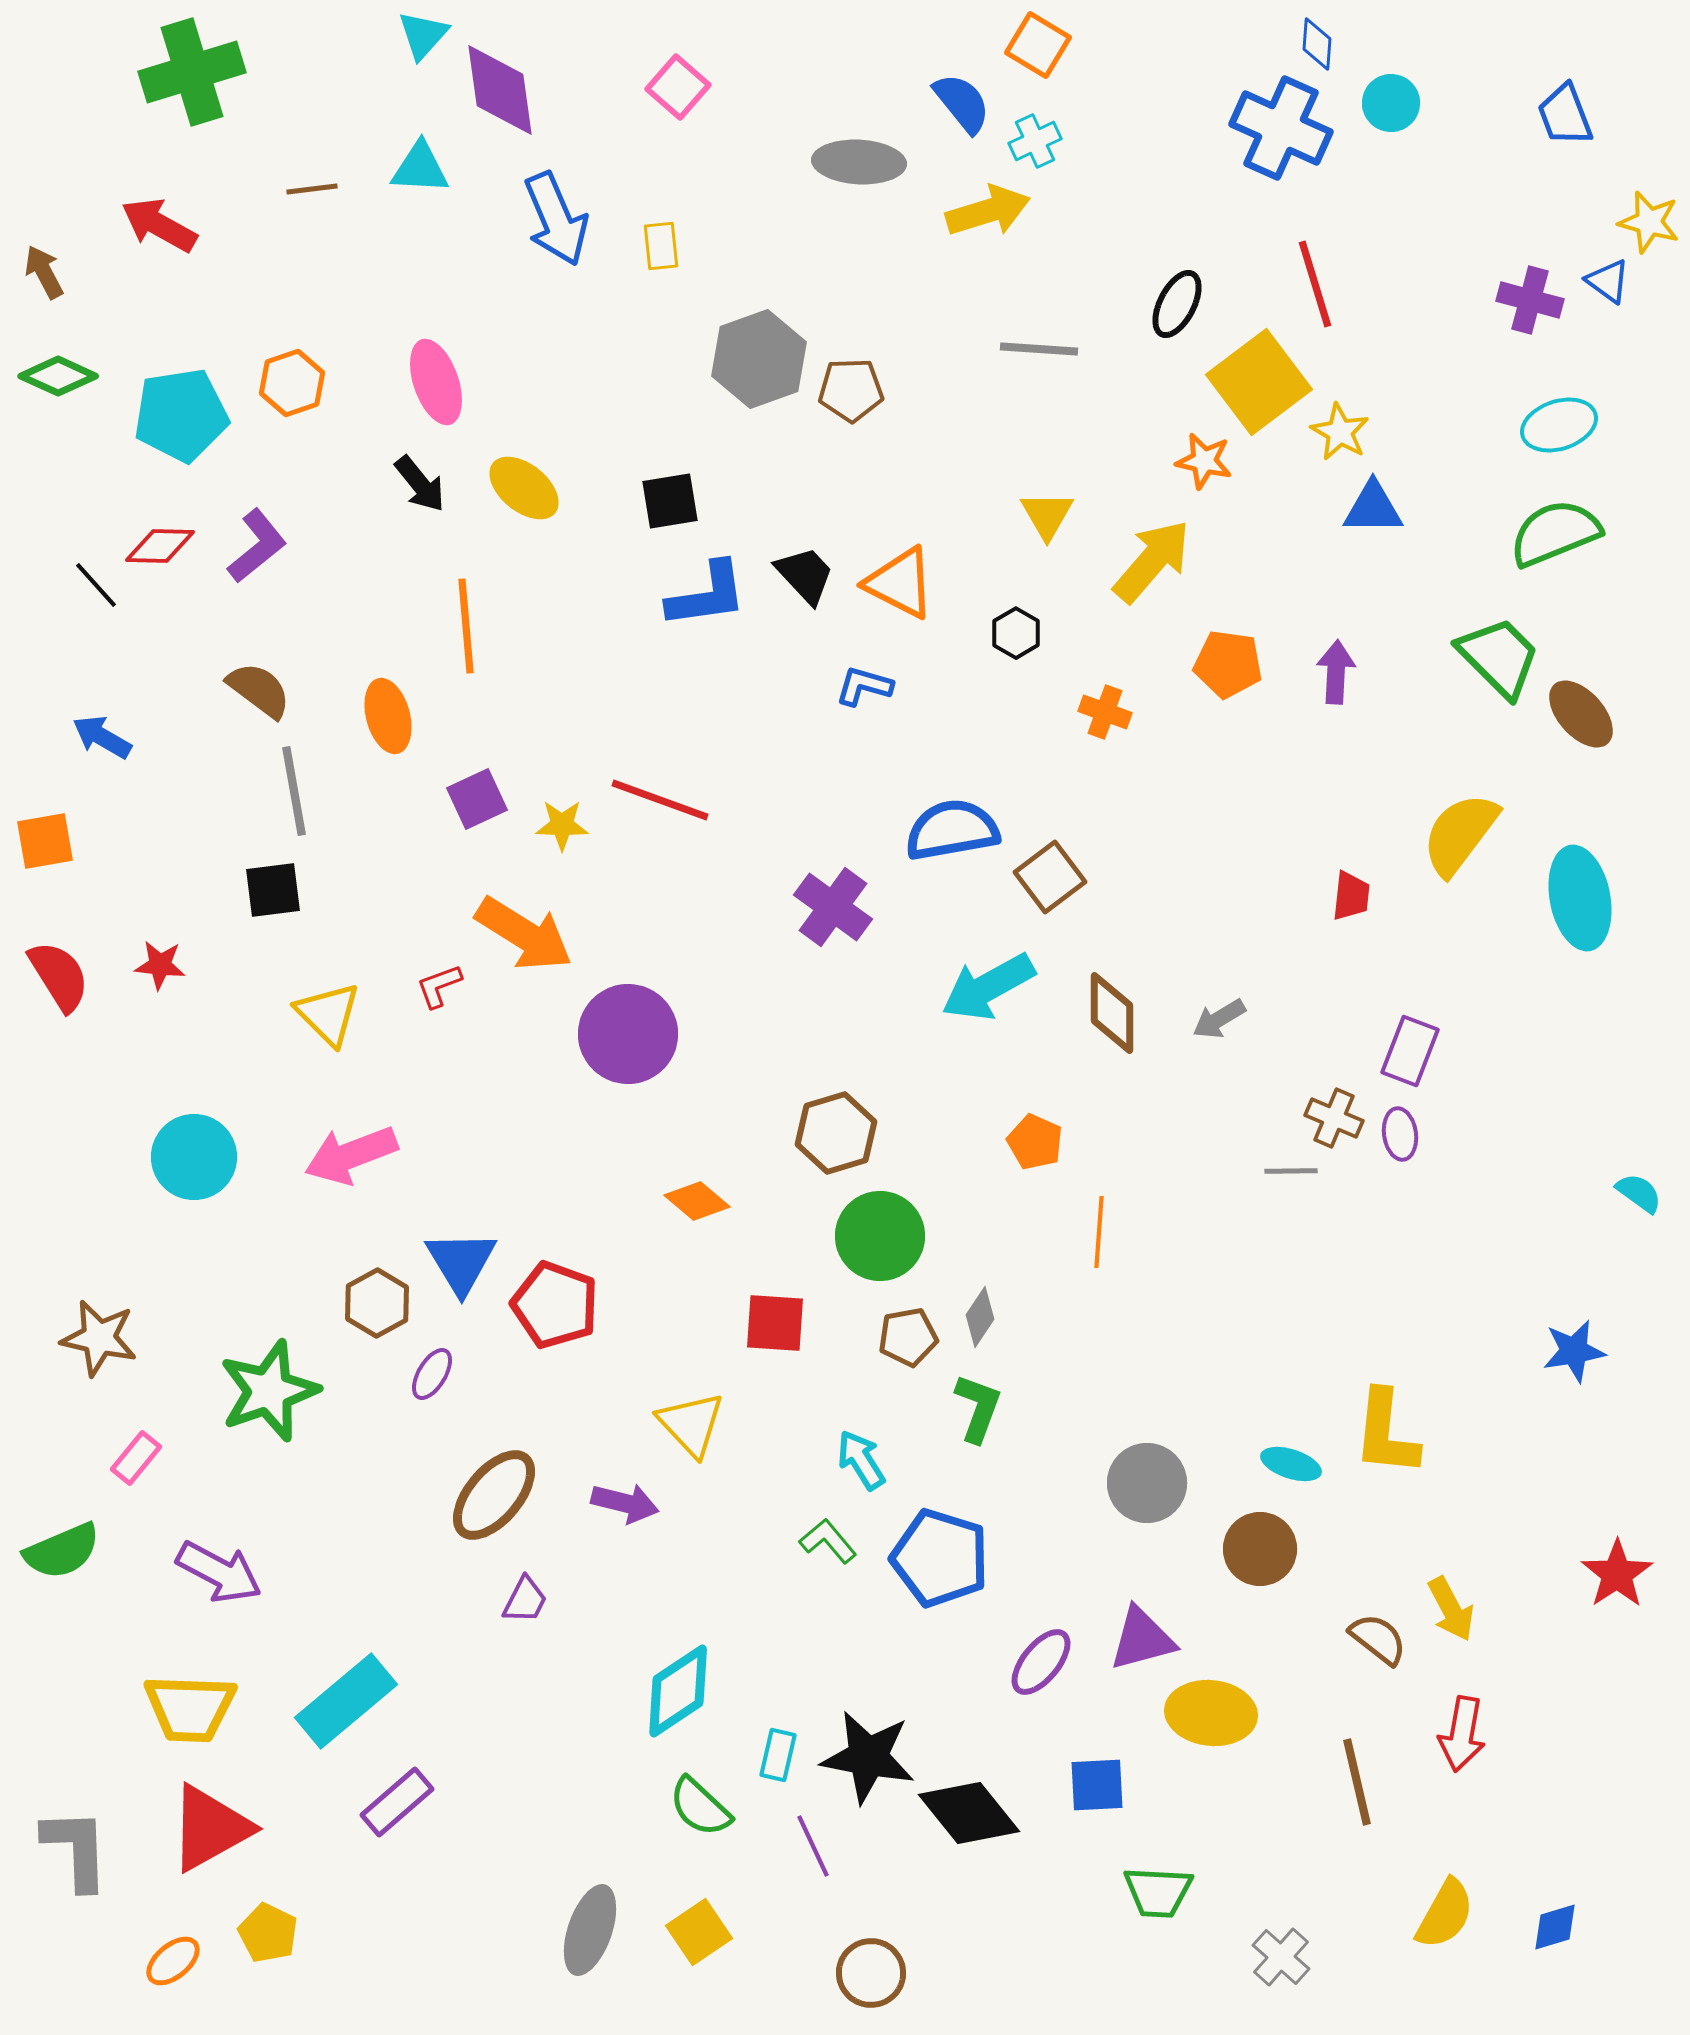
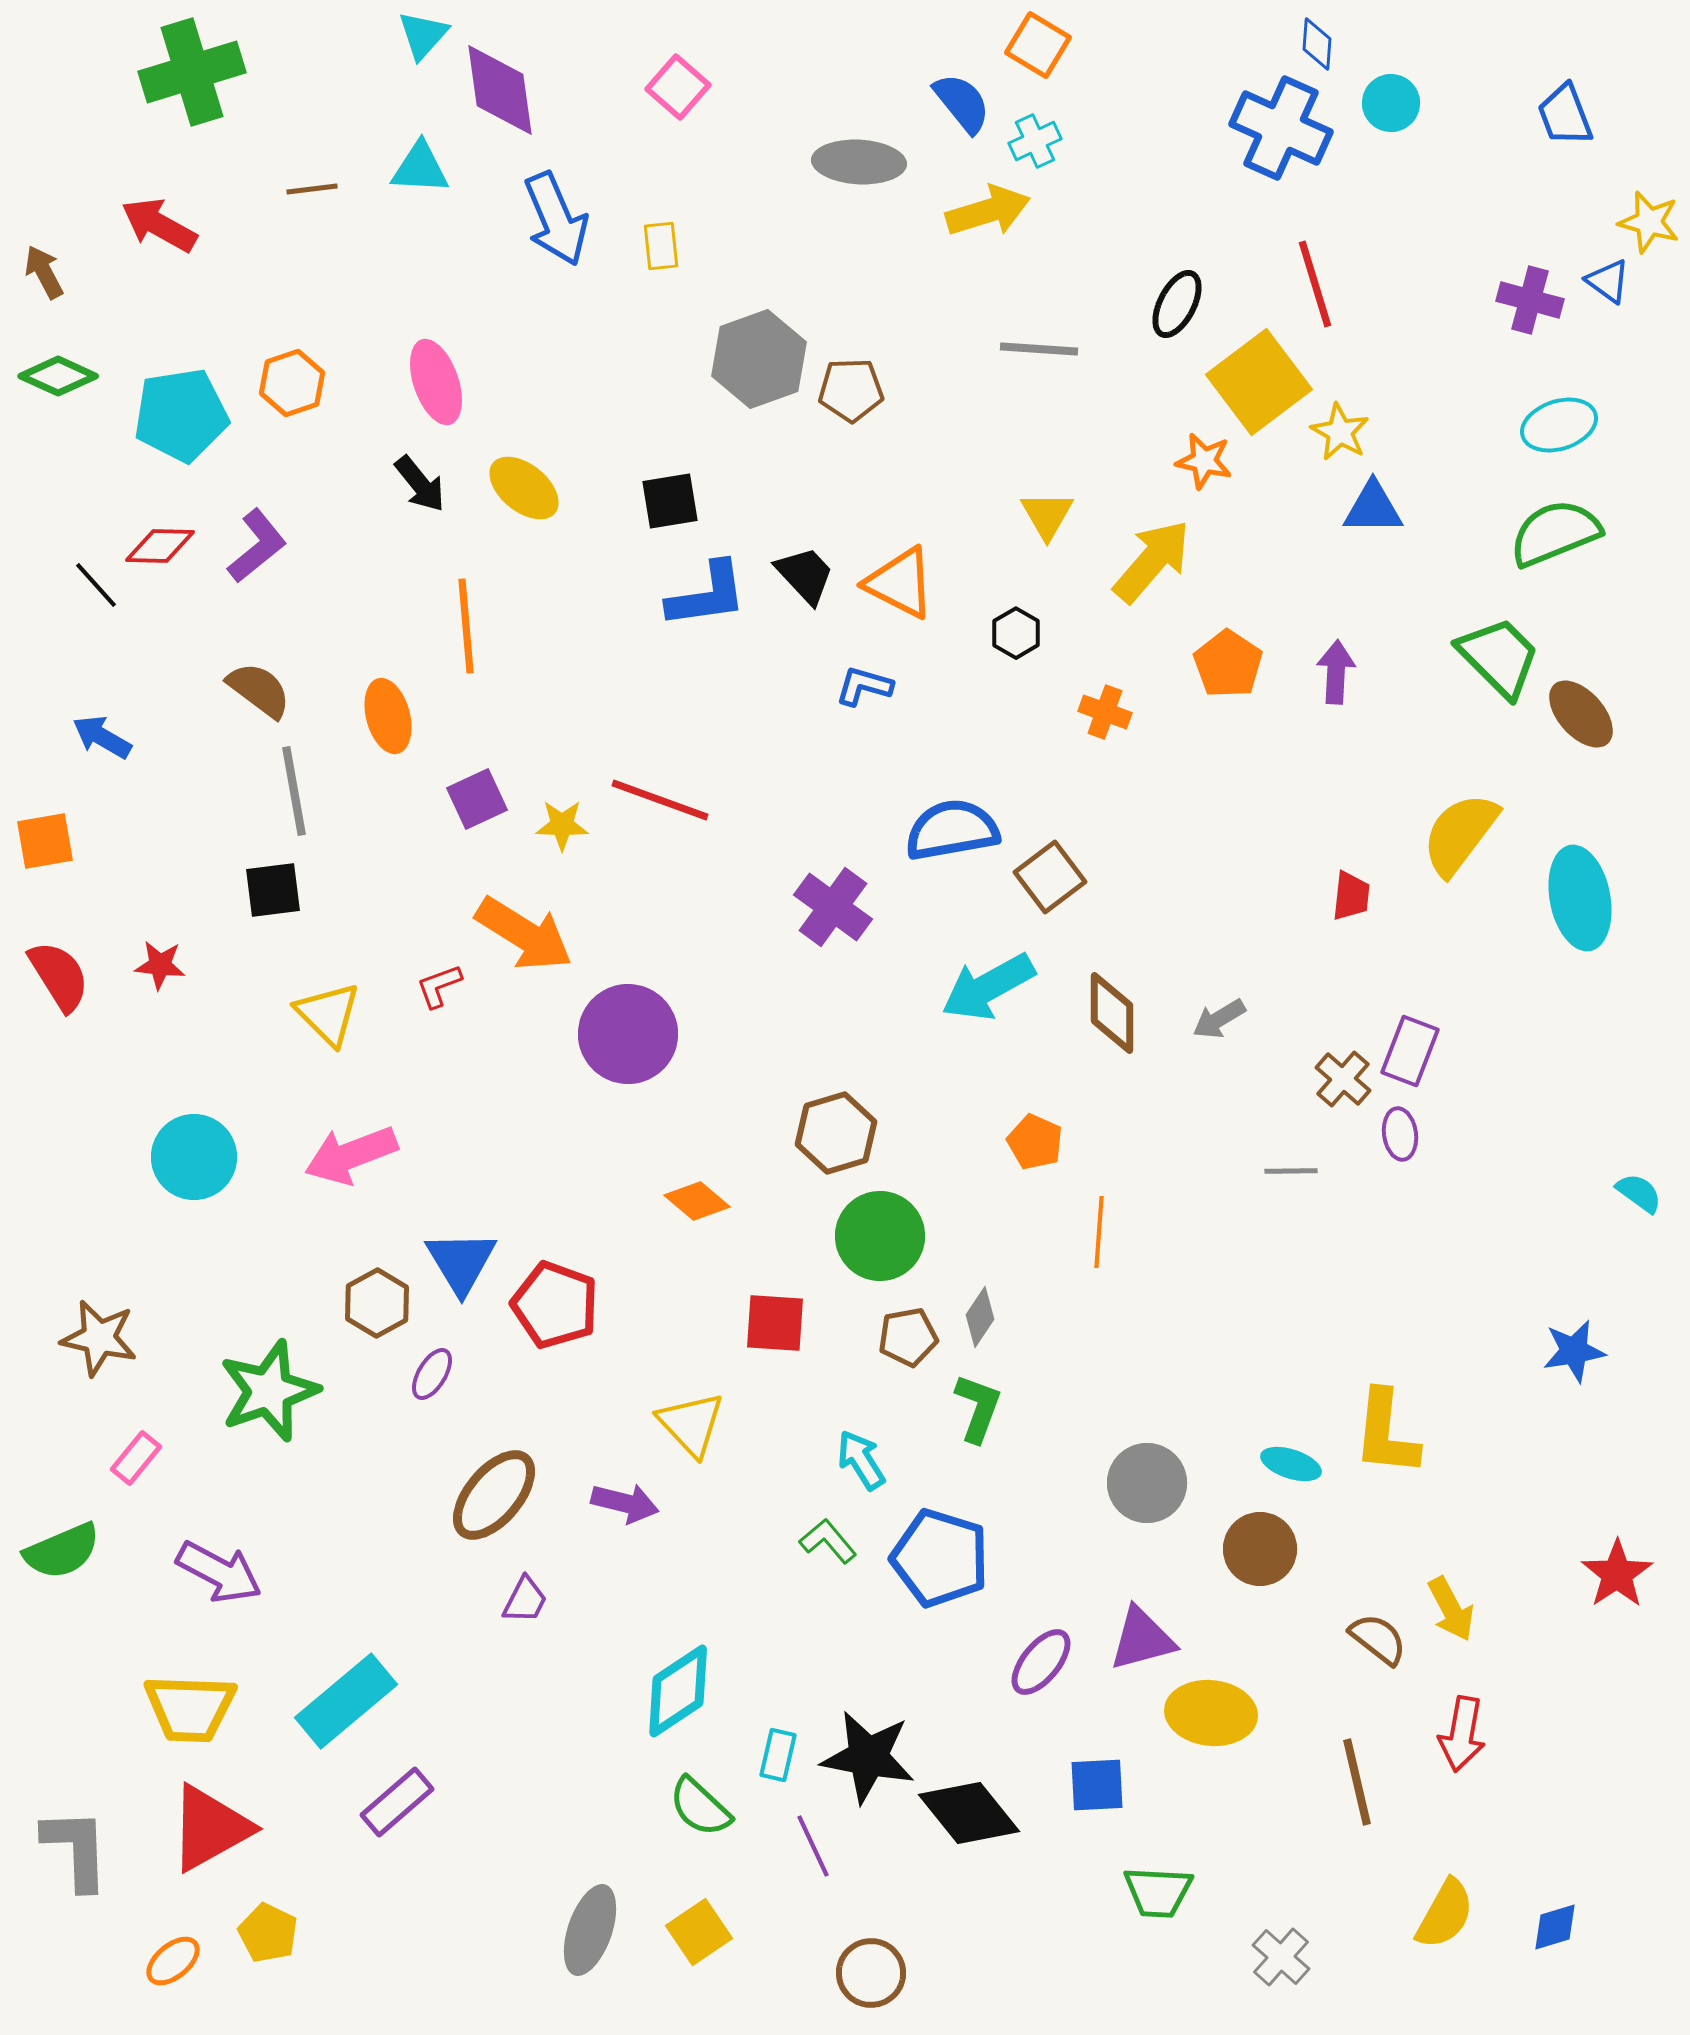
orange pentagon at (1228, 664): rotated 26 degrees clockwise
brown cross at (1334, 1118): moved 9 px right, 39 px up; rotated 18 degrees clockwise
